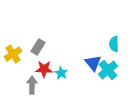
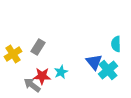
cyan semicircle: moved 2 px right
blue triangle: moved 1 px right, 1 px up
red star: moved 2 px left, 7 px down
cyan star: moved 1 px up; rotated 16 degrees clockwise
gray arrow: rotated 54 degrees counterclockwise
